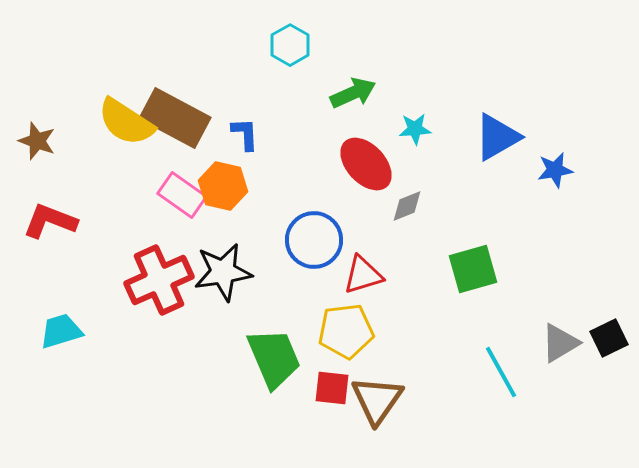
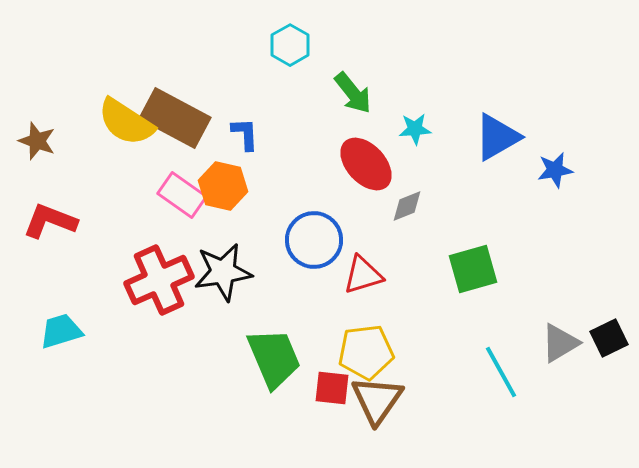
green arrow: rotated 75 degrees clockwise
yellow pentagon: moved 20 px right, 21 px down
